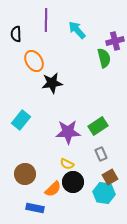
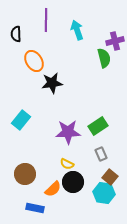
cyan arrow: rotated 24 degrees clockwise
brown square: rotated 21 degrees counterclockwise
